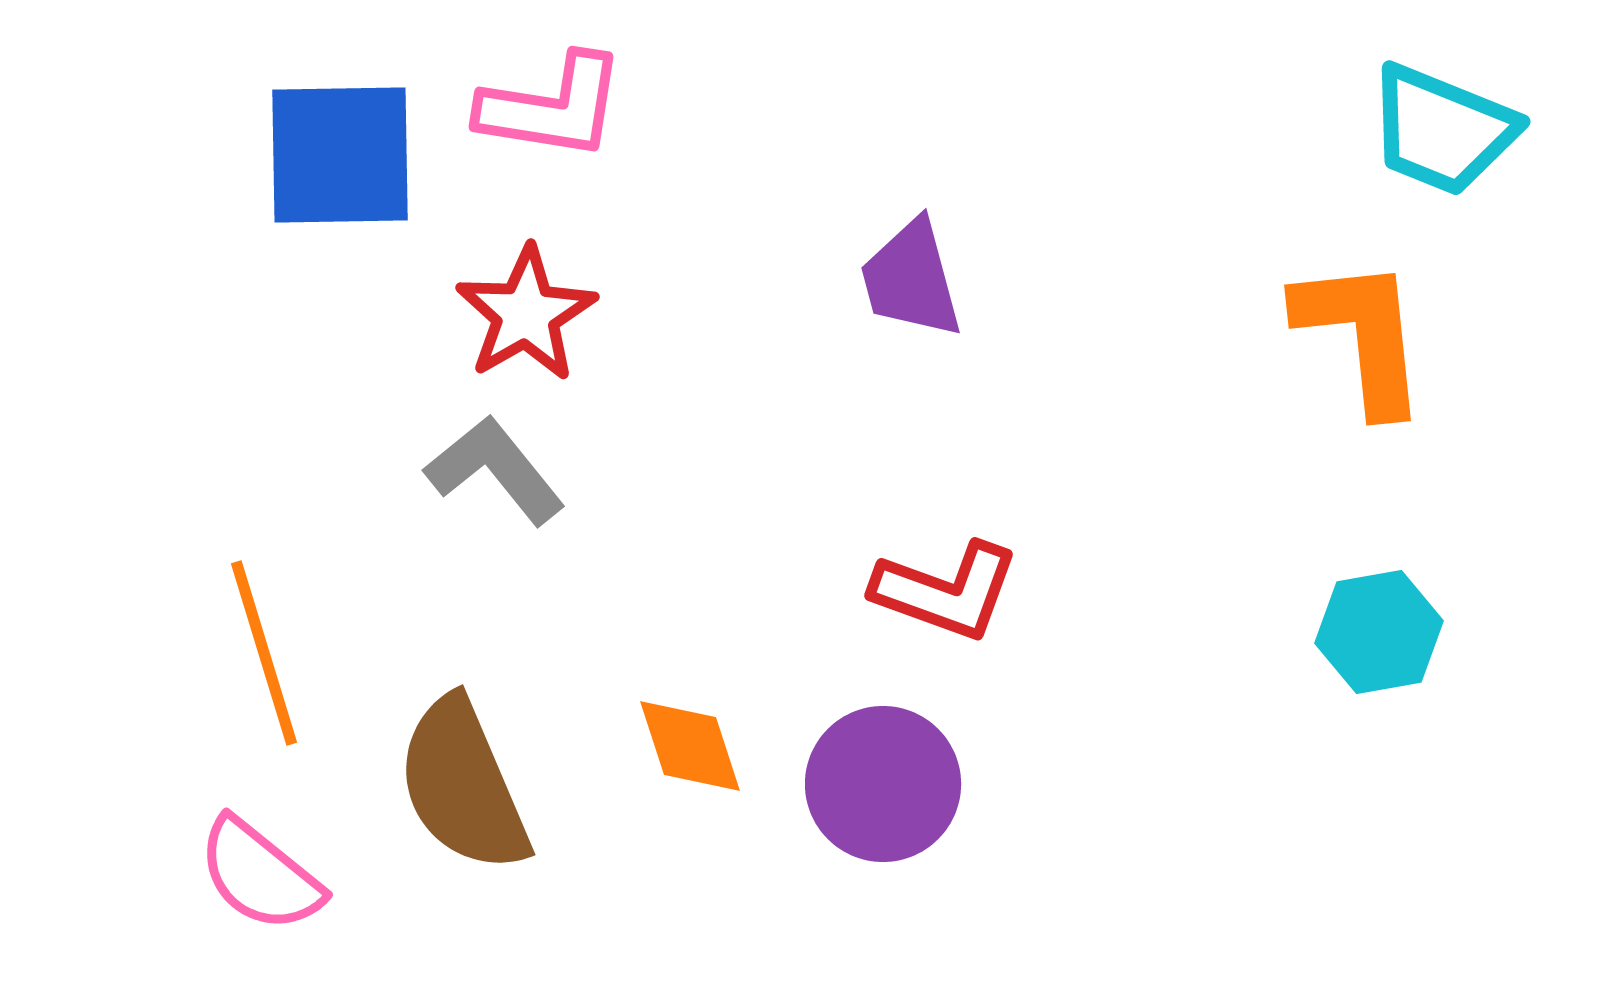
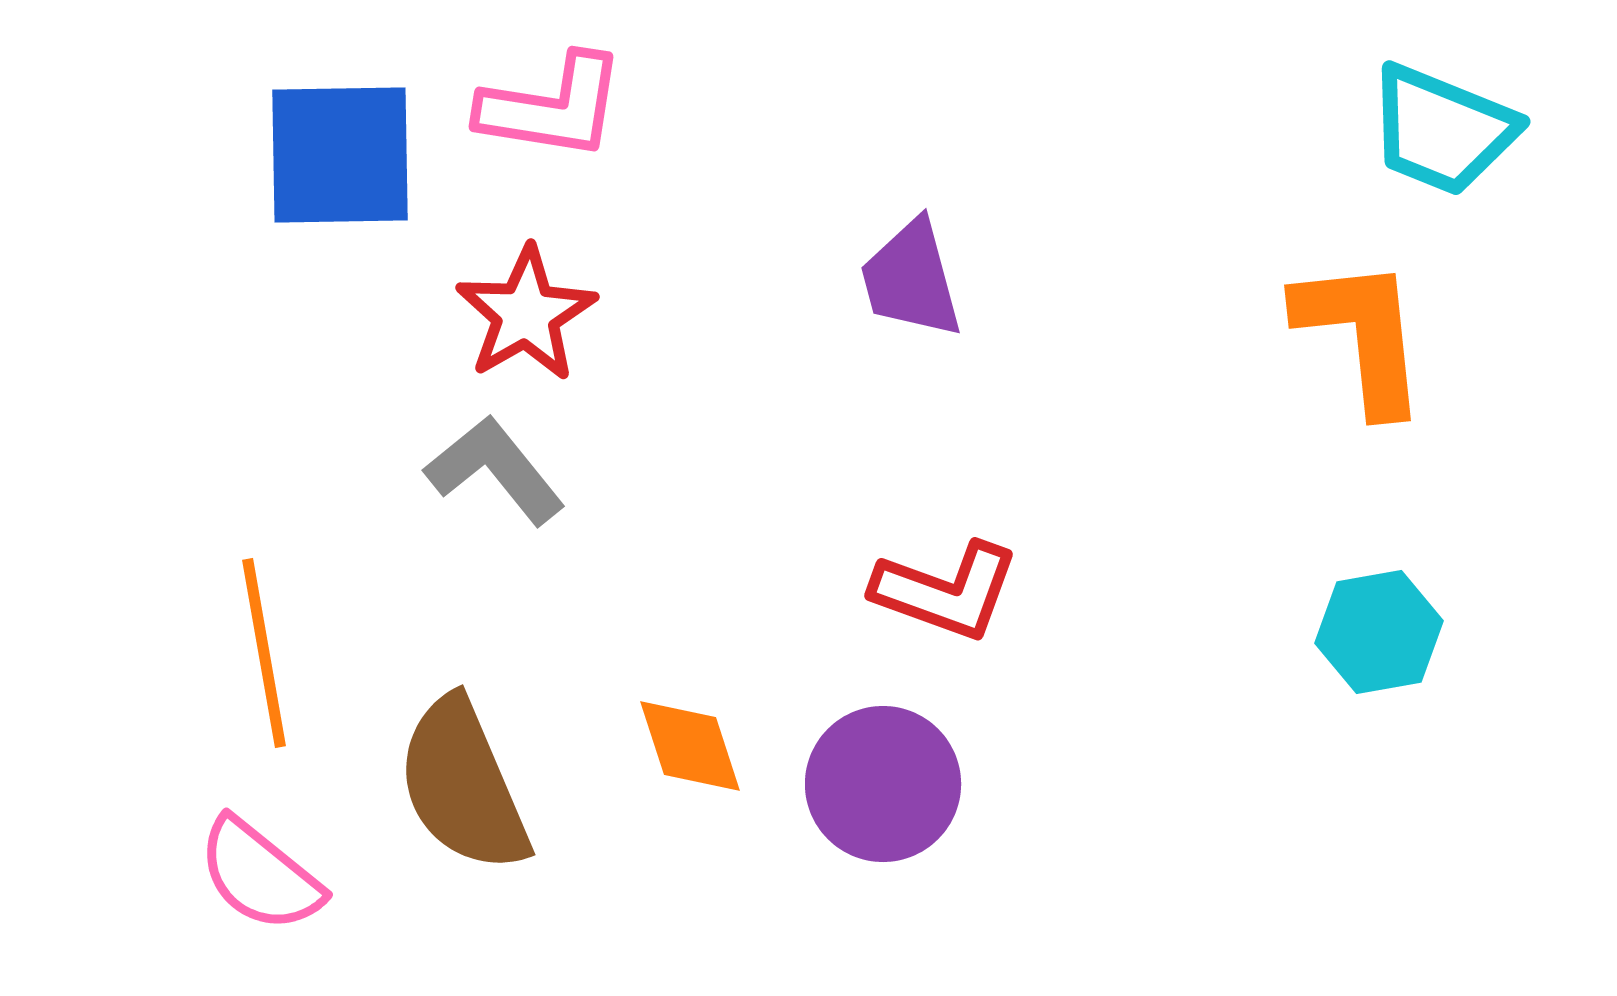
orange line: rotated 7 degrees clockwise
